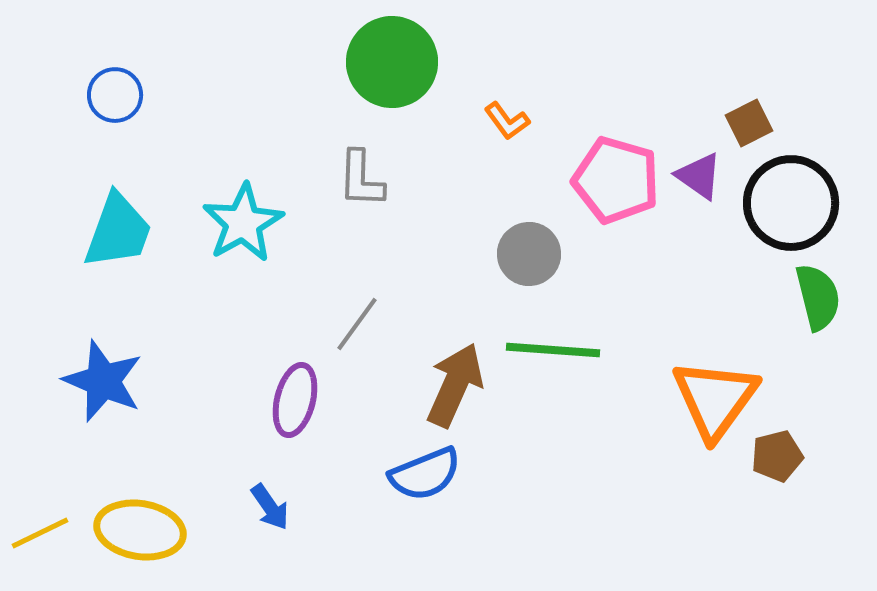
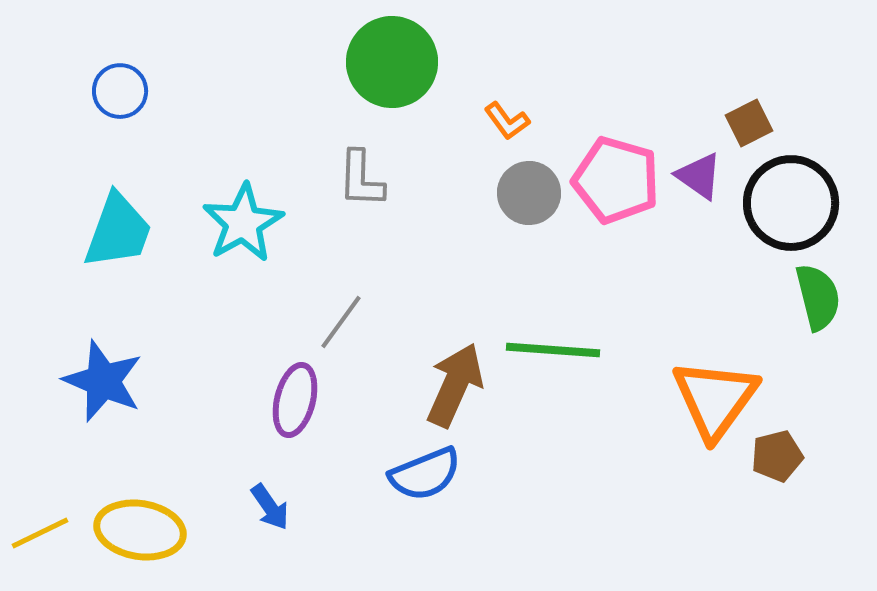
blue circle: moved 5 px right, 4 px up
gray circle: moved 61 px up
gray line: moved 16 px left, 2 px up
